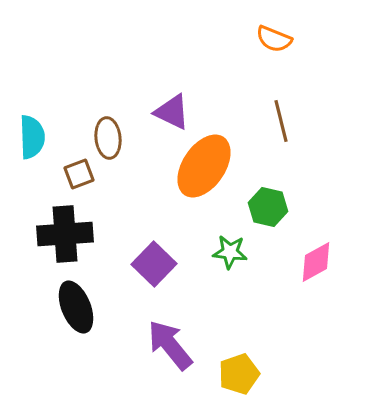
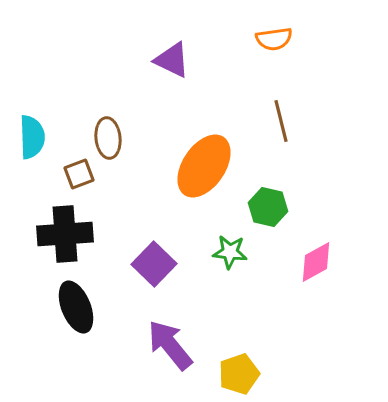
orange semicircle: rotated 30 degrees counterclockwise
purple triangle: moved 52 px up
